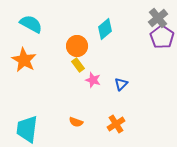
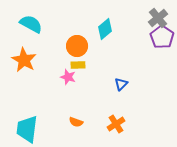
yellow rectangle: rotated 56 degrees counterclockwise
pink star: moved 25 px left, 3 px up
